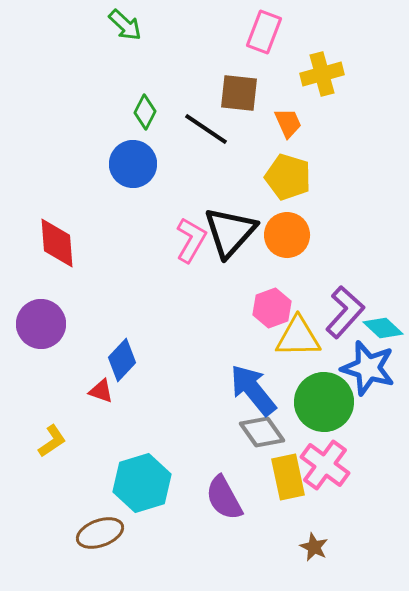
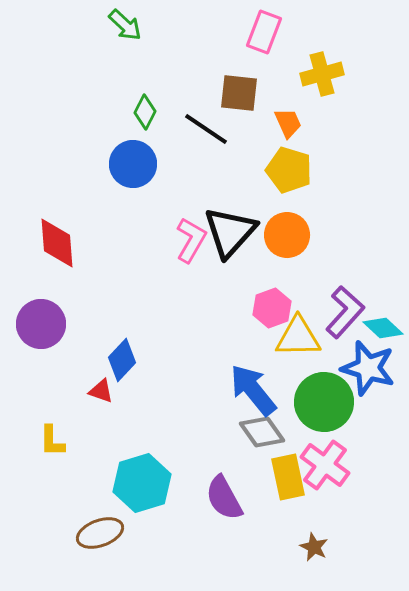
yellow pentagon: moved 1 px right, 7 px up
yellow L-shape: rotated 124 degrees clockwise
